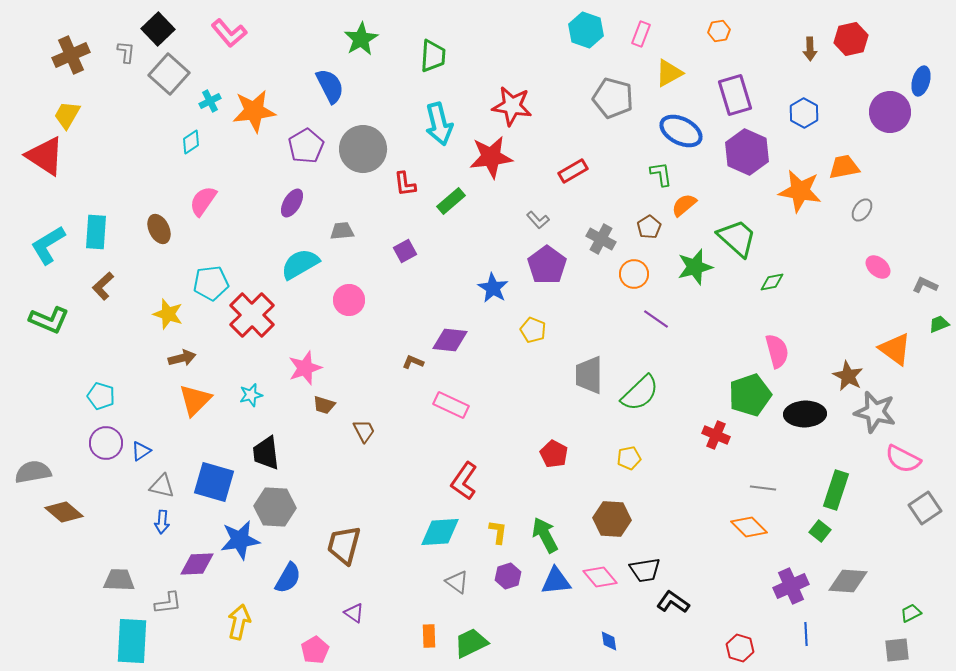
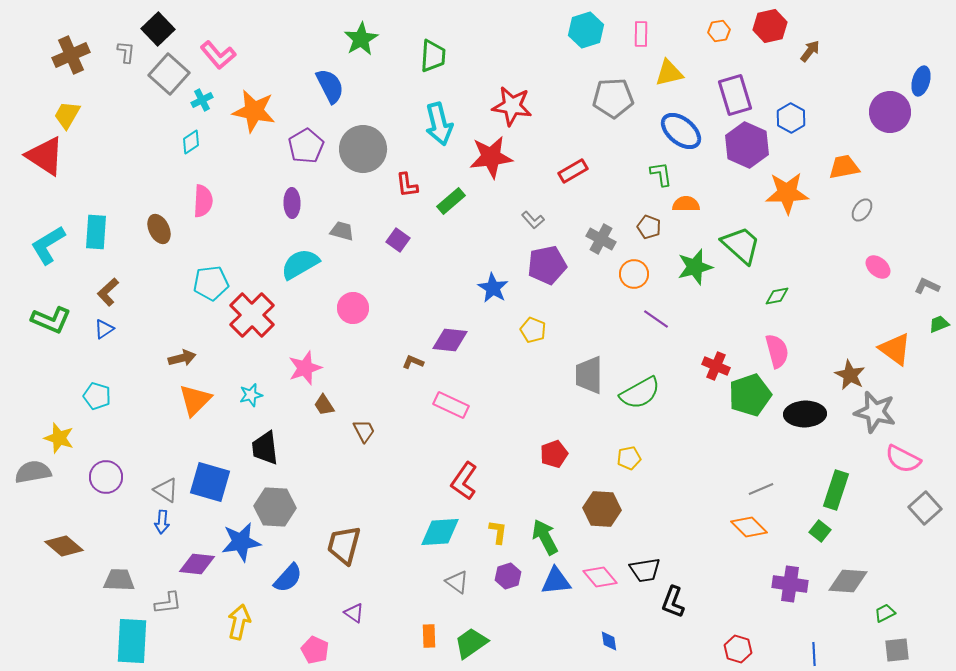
cyan hexagon at (586, 30): rotated 24 degrees clockwise
pink L-shape at (229, 33): moved 11 px left, 22 px down
pink rectangle at (641, 34): rotated 20 degrees counterclockwise
red hexagon at (851, 39): moved 81 px left, 13 px up
brown arrow at (810, 49): moved 2 px down; rotated 140 degrees counterclockwise
yellow triangle at (669, 73): rotated 16 degrees clockwise
gray pentagon at (613, 98): rotated 18 degrees counterclockwise
cyan cross at (210, 101): moved 8 px left, 1 px up
orange star at (254, 111): rotated 18 degrees clockwise
blue hexagon at (804, 113): moved 13 px left, 5 px down
blue ellipse at (681, 131): rotated 12 degrees clockwise
purple hexagon at (747, 152): moved 7 px up
red L-shape at (405, 184): moved 2 px right, 1 px down
orange star at (800, 191): moved 13 px left, 2 px down; rotated 12 degrees counterclockwise
pink semicircle at (203, 201): rotated 148 degrees clockwise
purple ellipse at (292, 203): rotated 32 degrees counterclockwise
orange semicircle at (684, 205): moved 2 px right, 1 px up; rotated 40 degrees clockwise
gray L-shape at (538, 220): moved 5 px left
brown pentagon at (649, 227): rotated 20 degrees counterclockwise
gray trapezoid at (342, 231): rotated 20 degrees clockwise
green trapezoid at (737, 238): moved 4 px right, 7 px down
purple square at (405, 251): moved 7 px left, 11 px up; rotated 25 degrees counterclockwise
purple pentagon at (547, 265): rotated 24 degrees clockwise
green diamond at (772, 282): moved 5 px right, 14 px down
gray L-shape at (925, 285): moved 2 px right, 1 px down
brown L-shape at (103, 286): moved 5 px right, 6 px down
pink circle at (349, 300): moved 4 px right, 8 px down
yellow star at (168, 314): moved 109 px left, 124 px down
green L-shape at (49, 320): moved 2 px right
brown star at (848, 376): moved 2 px right, 1 px up
green semicircle at (640, 393): rotated 15 degrees clockwise
cyan pentagon at (101, 396): moved 4 px left
brown trapezoid at (324, 405): rotated 40 degrees clockwise
red cross at (716, 435): moved 69 px up
purple circle at (106, 443): moved 34 px down
blue triangle at (141, 451): moved 37 px left, 122 px up
black trapezoid at (266, 453): moved 1 px left, 5 px up
red pentagon at (554, 454): rotated 24 degrees clockwise
blue square at (214, 482): moved 4 px left
gray triangle at (162, 486): moved 4 px right, 4 px down; rotated 20 degrees clockwise
gray line at (763, 488): moved 2 px left, 1 px down; rotated 30 degrees counterclockwise
gray square at (925, 508): rotated 8 degrees counterclockwise
brown diamond at (64, 512): moved 34 px down
brown hexagon at (612, 519): moved 10 px left, 10 px up
green arrow at (545, 535): moved 2 px down
blue star at (240, 540): moved 1 px right, 2 px down
purple diamond at (197, 564): rotated 9 degrees clockwise
blue semicircle at (288, 578): rotated 12 degrees clockwise
purple cross at (791, 586): moved 1 px left, 2 px up; rotated 32 degrees clockwise
black L-shape at (673, 602): rotated 104 degrees counterclockwise
green trapezoid at (911, 613): moved 26 px left
blue line at (806, 634): moved 8 px right, 20 px down
green trapezoid at (471, 643): rotated 9 degrees counterclockwise
red hexagon at (740, 648): moved 2 px left, 1 px down
pink pentagon at (315, 650): rotated 16 degrees counterclockwise
